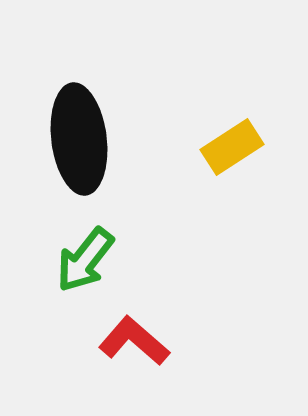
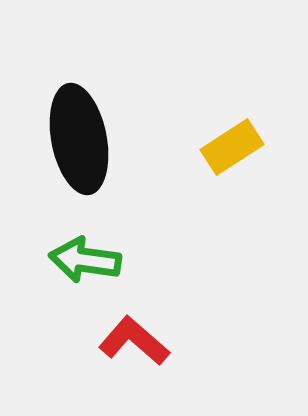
black ellipse: rotated 4 degrees counterclockwise
green arrow: rotated 60 degrees clockwise
